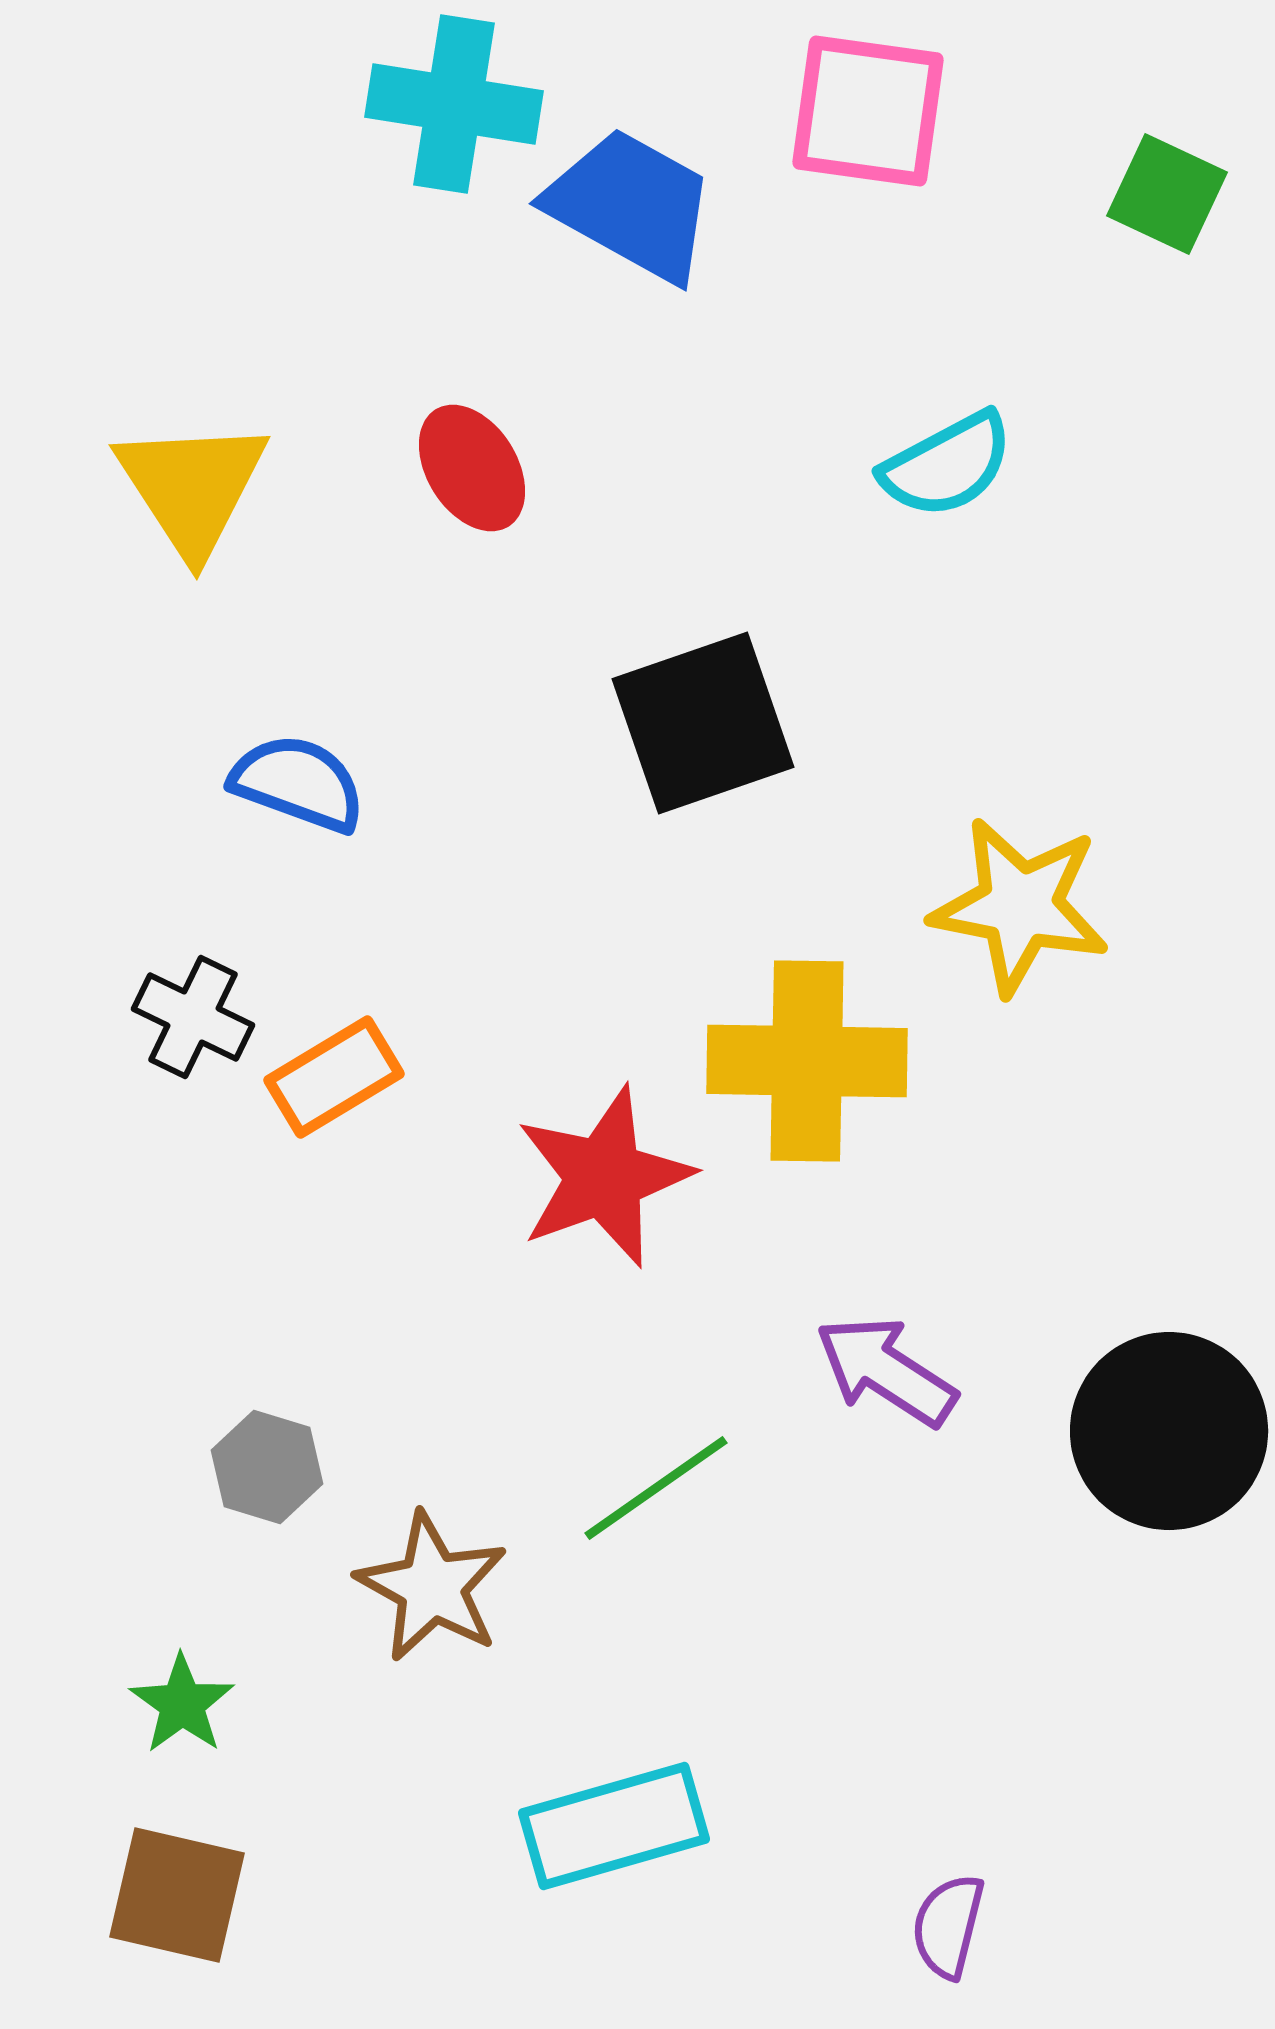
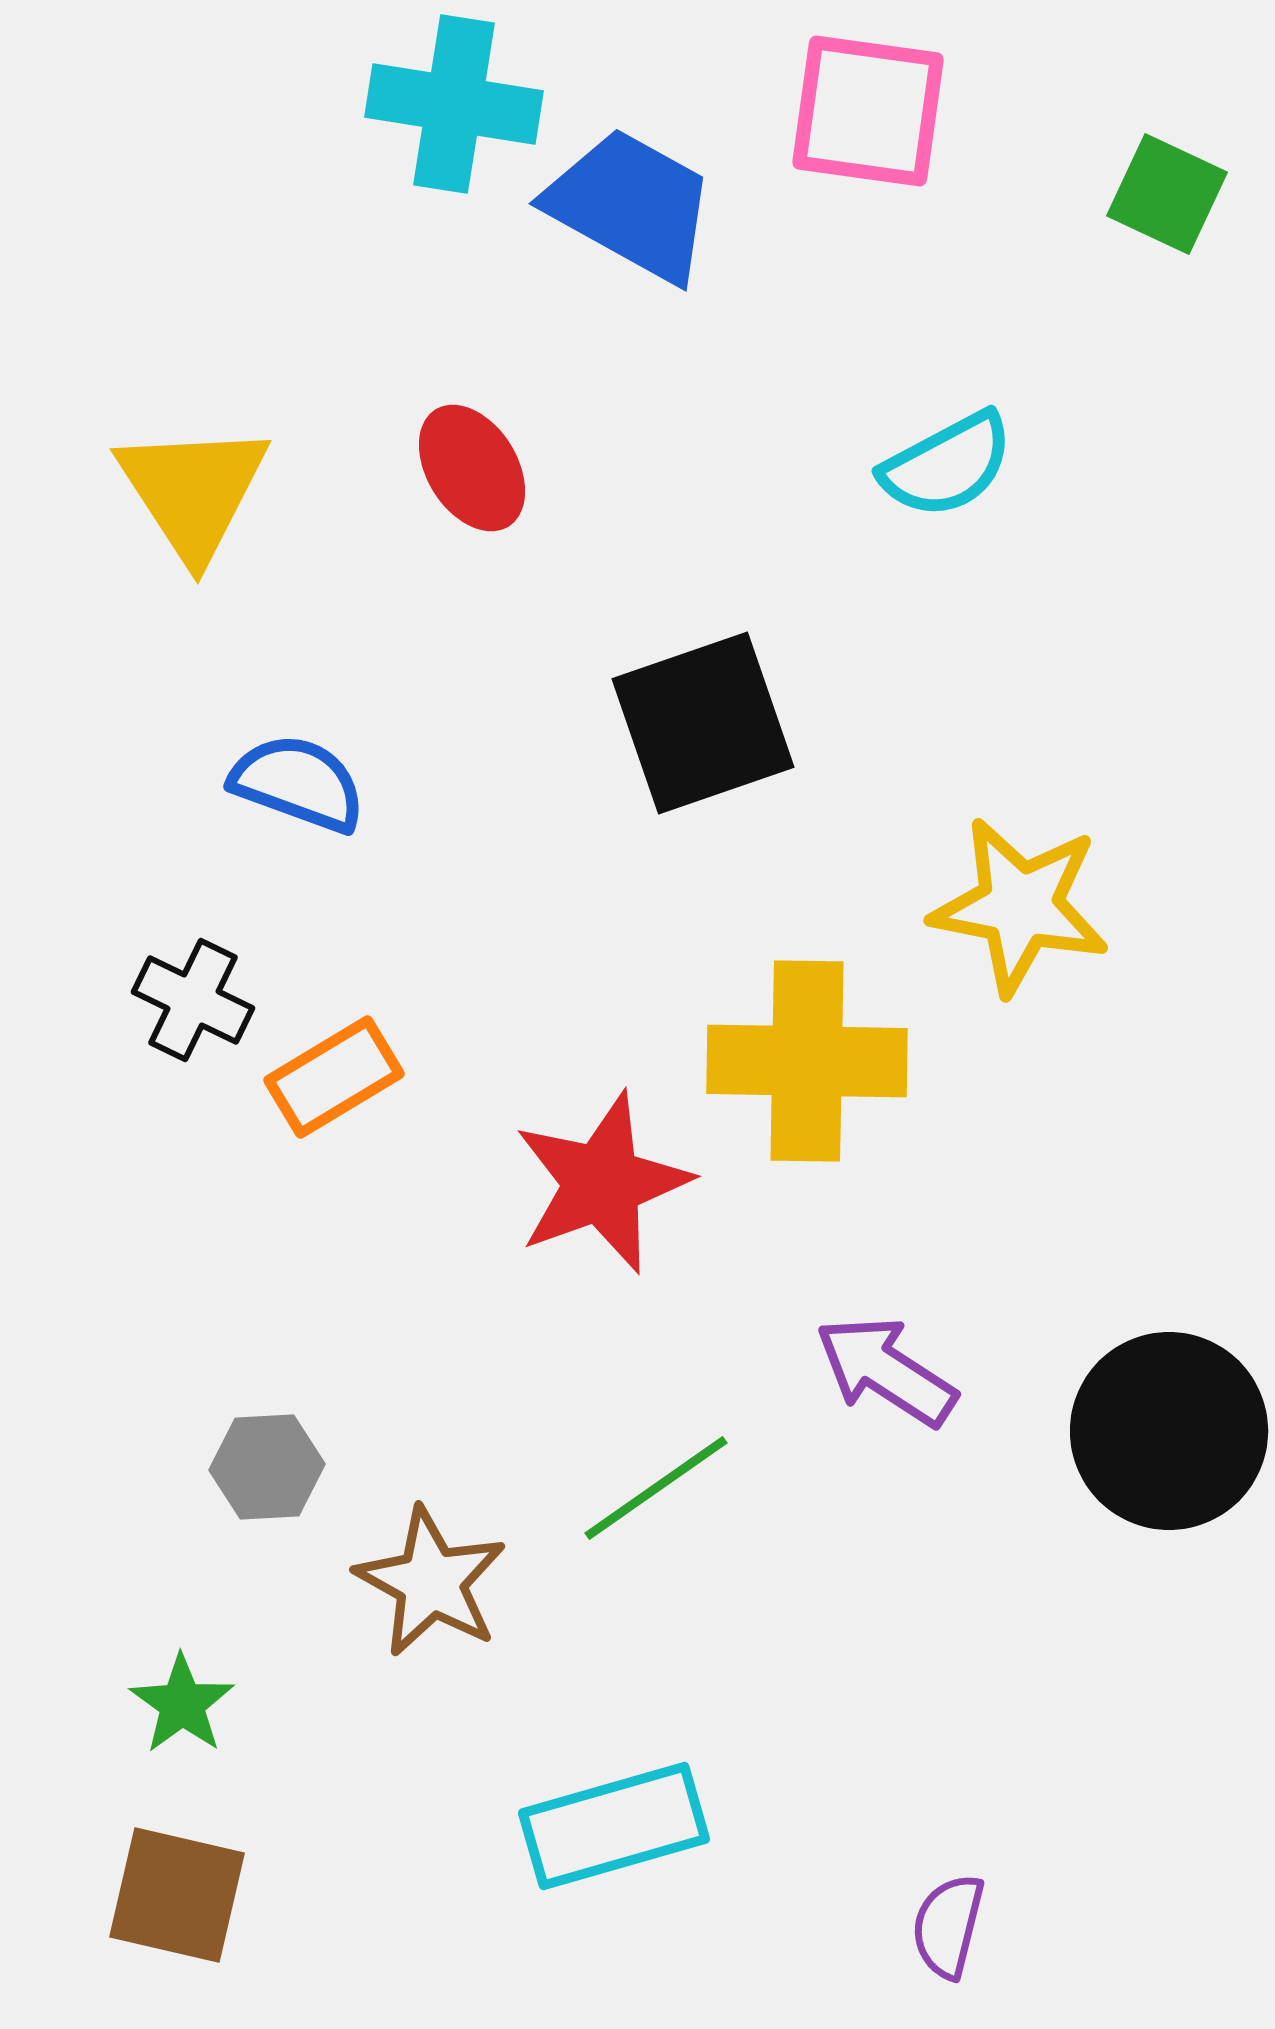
yellow triangle: moved 1 px right, 4 px down
black cross: moved 17 px up
red star: moved 2 px left, 6 px down
gray hexagon: rotated 20 degrees counterclockwise
brown star: moved 1 px left, 5 px up
